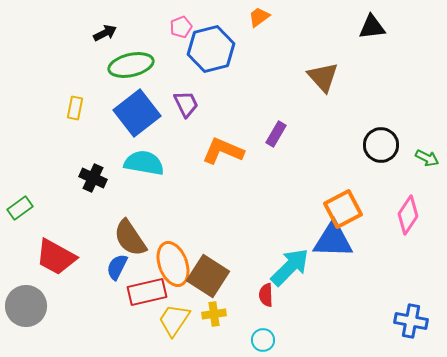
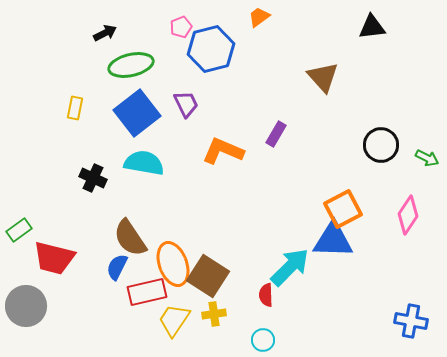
green rectangle: moved 1 px left, 22 px down
red trapezoid: moved 2 px left, 1 px down; rotated 15 degrees counterclockwise
